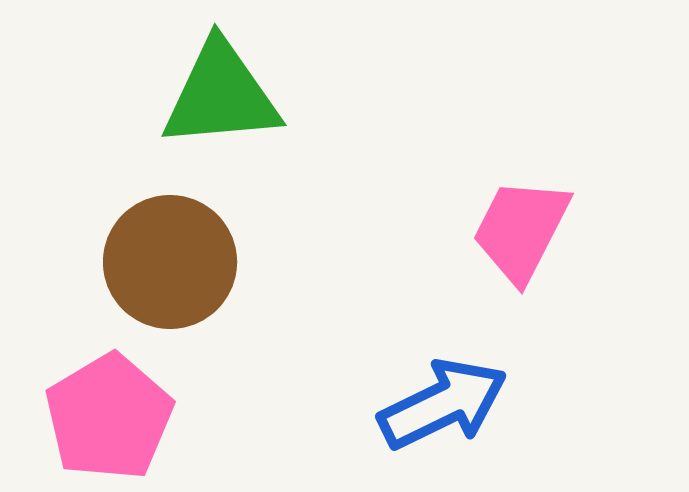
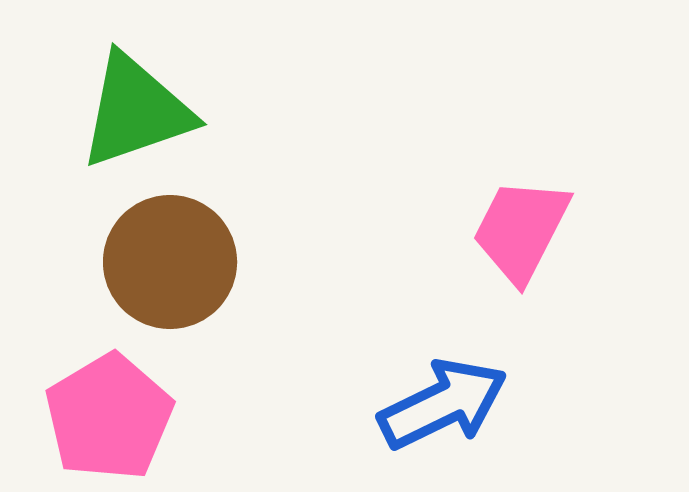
green triangle: moved 85 px left, 16 px down; rotated 14 degrees counterclockwise
